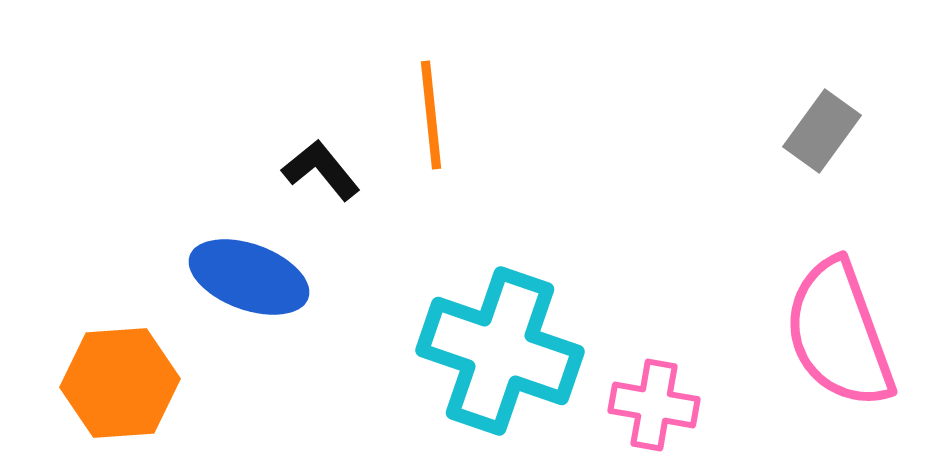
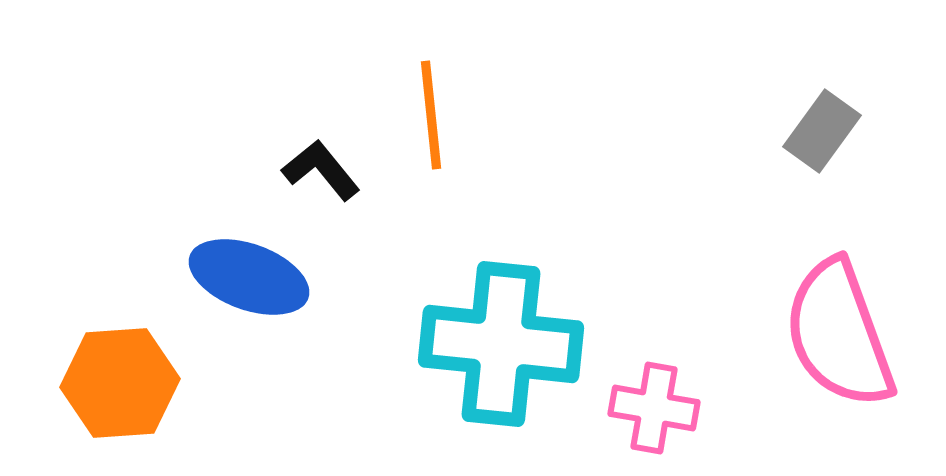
cyan cross: moved 1 px right, 7 px up; rotated 13 degrees counterclockwise
pink cross: moved 3 px down
